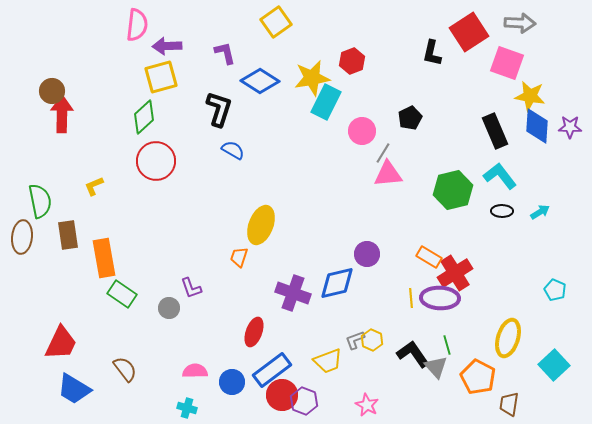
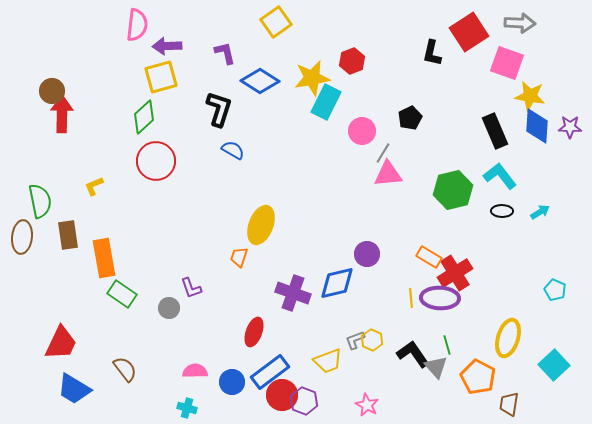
blue rectangle at (272, 370): moved 2 px left, 2 px down
